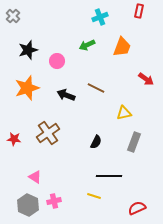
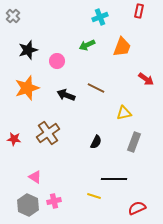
black line: moved 5 px right, 3 px down
